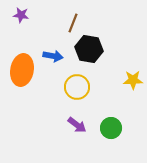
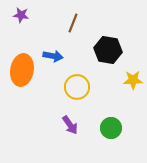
black hexagon: moved 19 px right, 1 px down
purple arrow: moved 7 px left; rotated 18 degrees clockwise
